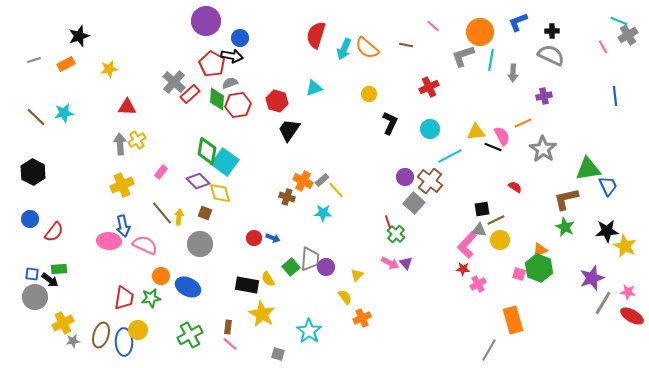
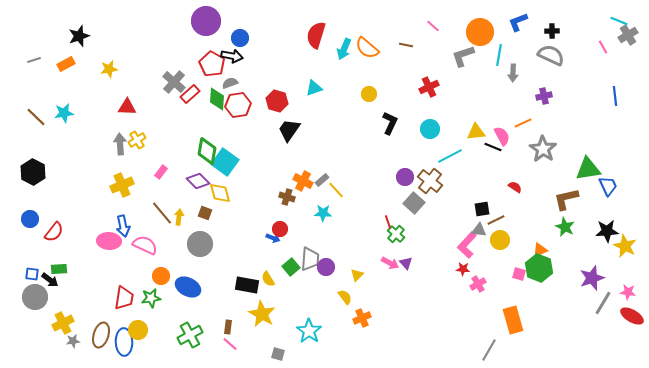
cyan line at (491, 60): moved 8 px right, 5 px up
red circle at (254, 238): moved 26 px right, 9 px up
